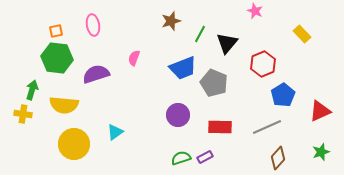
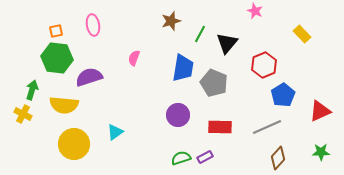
red hexagon: moved 1 px right, 1 px down
blue trapezoid: rotated 60 degrees counterclockwise
purple semicircle: moved 7 px left, 3 px down
yellow cross: rotated 18 degrees clockwise
green star: rotated 18 degrees clockwise
